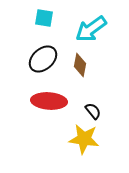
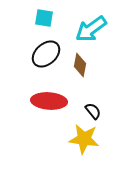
black ellipse: moved 3 px right, 5 px up
